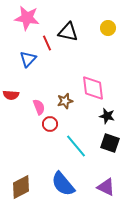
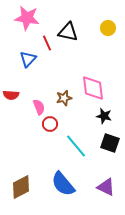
brown star: moved 1 px left, 3 px up
black star: moved 3 px left
